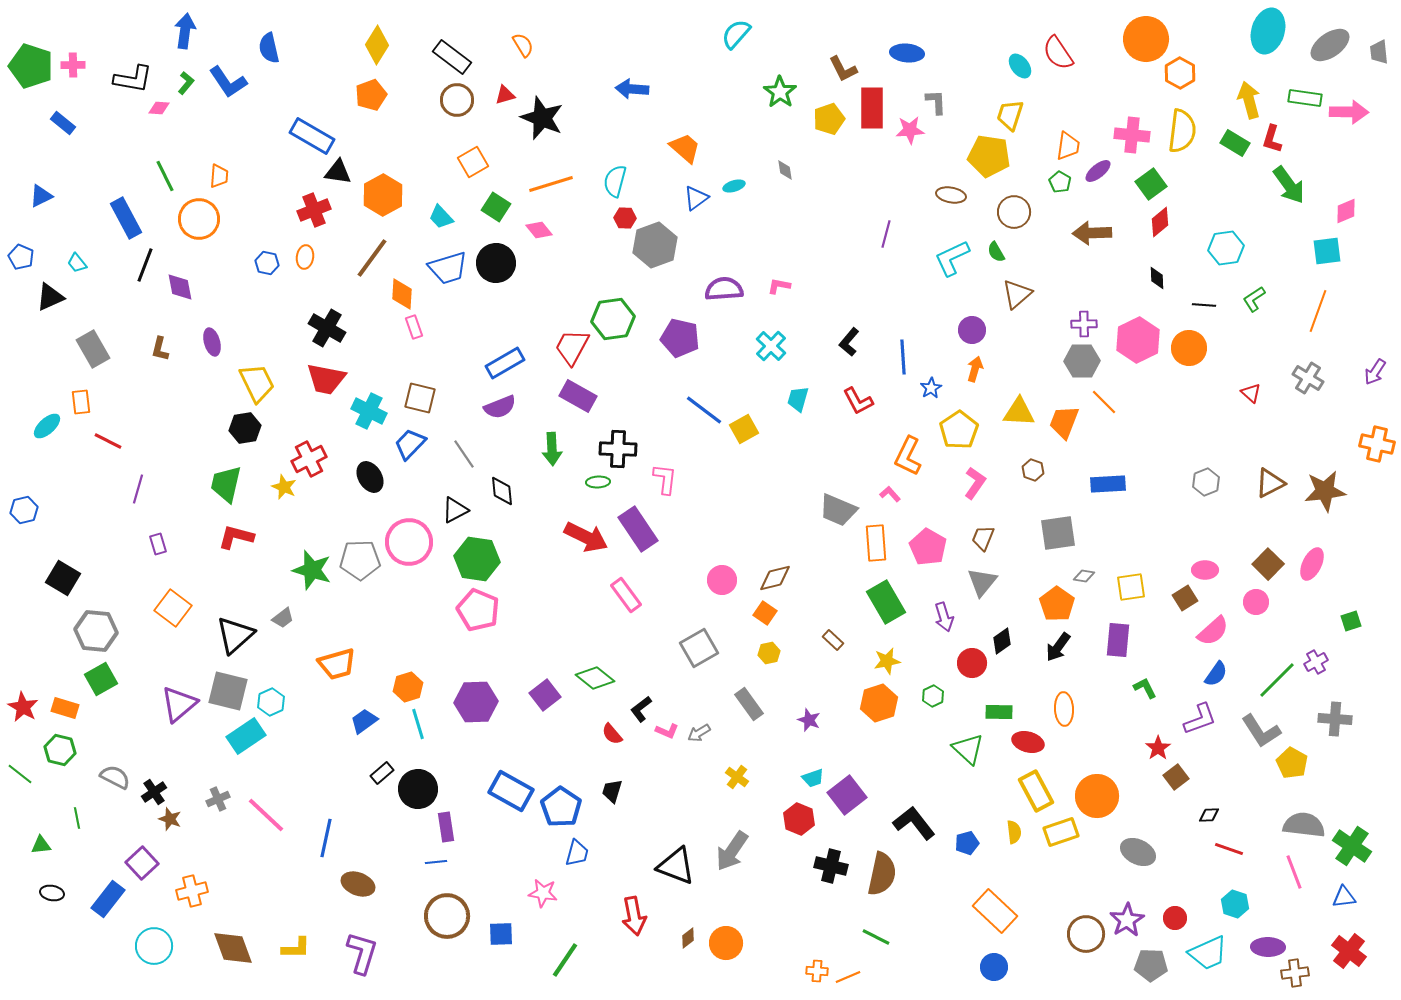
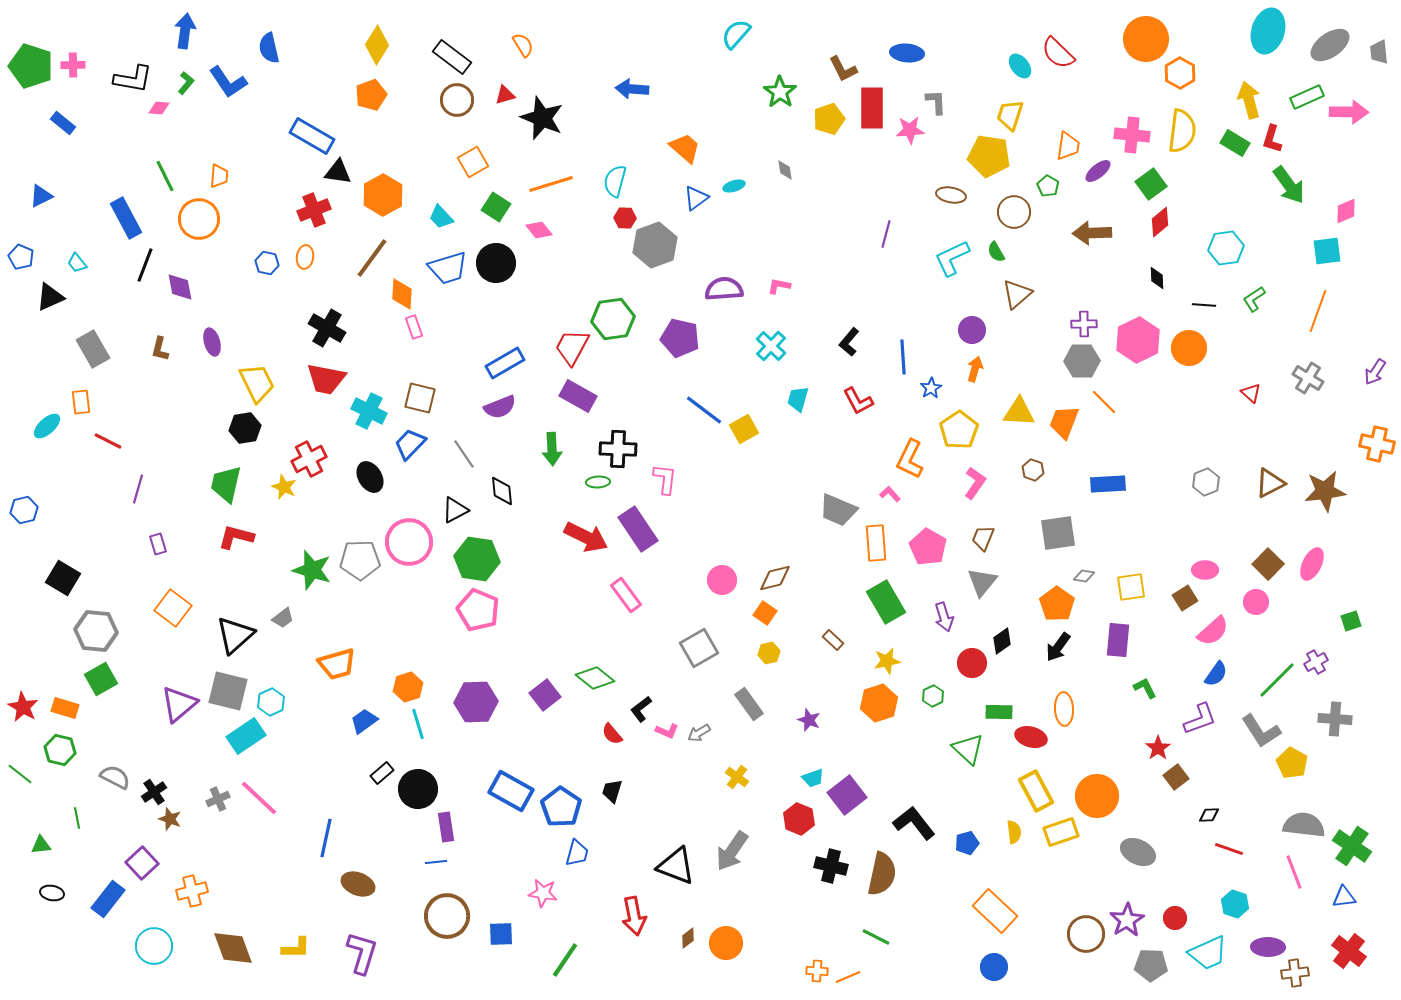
red semicircle at (1058, 53): rotated 12 degrees counterclockwise
green rectangle at (1305, 98): moved 2 px right, 1 px up; rotated 32 degrees counterclockwise
green pentagon at (1060, 182): moved 12 px left, 4 px down
orange L-shape at (908, 456): moved 2 px right, 3 px down
red ellipse at (1028, 742): moved 3 px right, 5 px up
pink line at (266, 815): moved 7 px left, 17 px up
